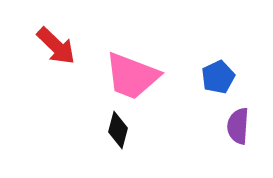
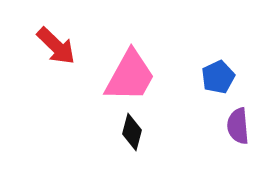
pink trapezoid: moved 2 px left; rotated 82 degrees counterclockwise
purple semicircle: rotated 9 degrees counterclockwise
black diamond: moved 14 px right, 2 px down
